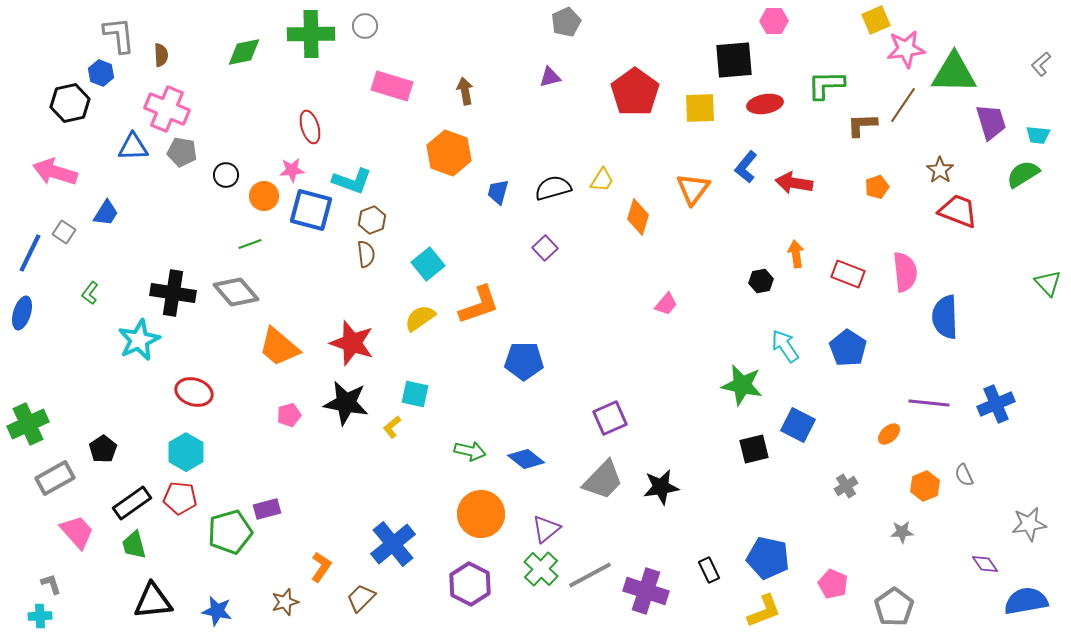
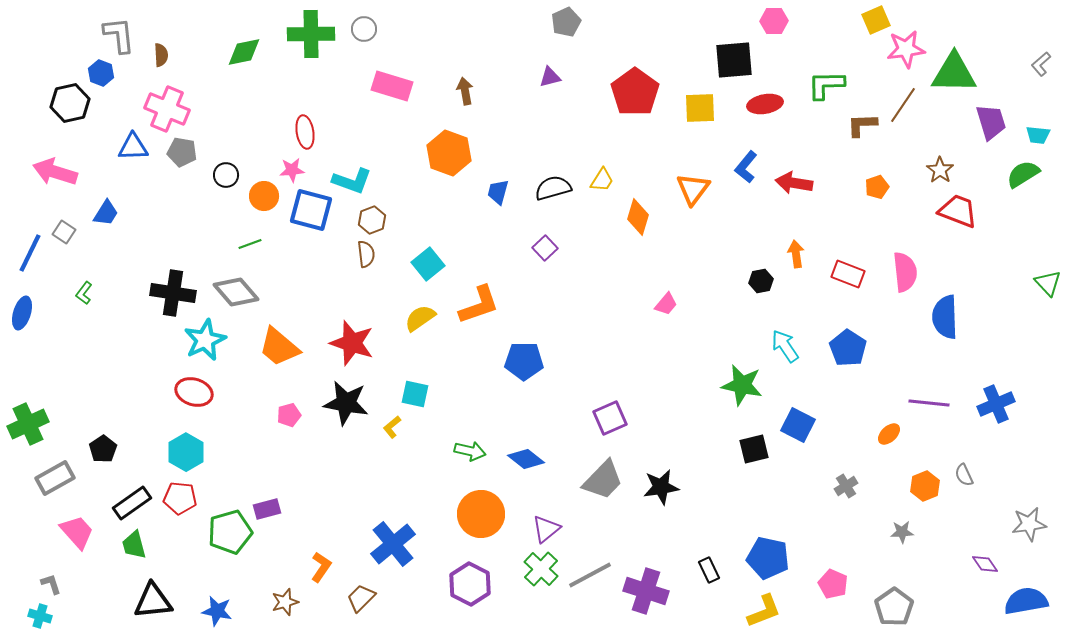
gray circle at (365, 26): moved 1 px left, 3 px down
red ellipse at (310, 127): moved 5 px left, 5 px down; rotated 8 degrees clockwise
green L-shape at (90, 293): moved 6 px left
cyan star at (139, 340): moved 66 px right
cyan cross at (40, 616): rotated 20 degrees clockwise
